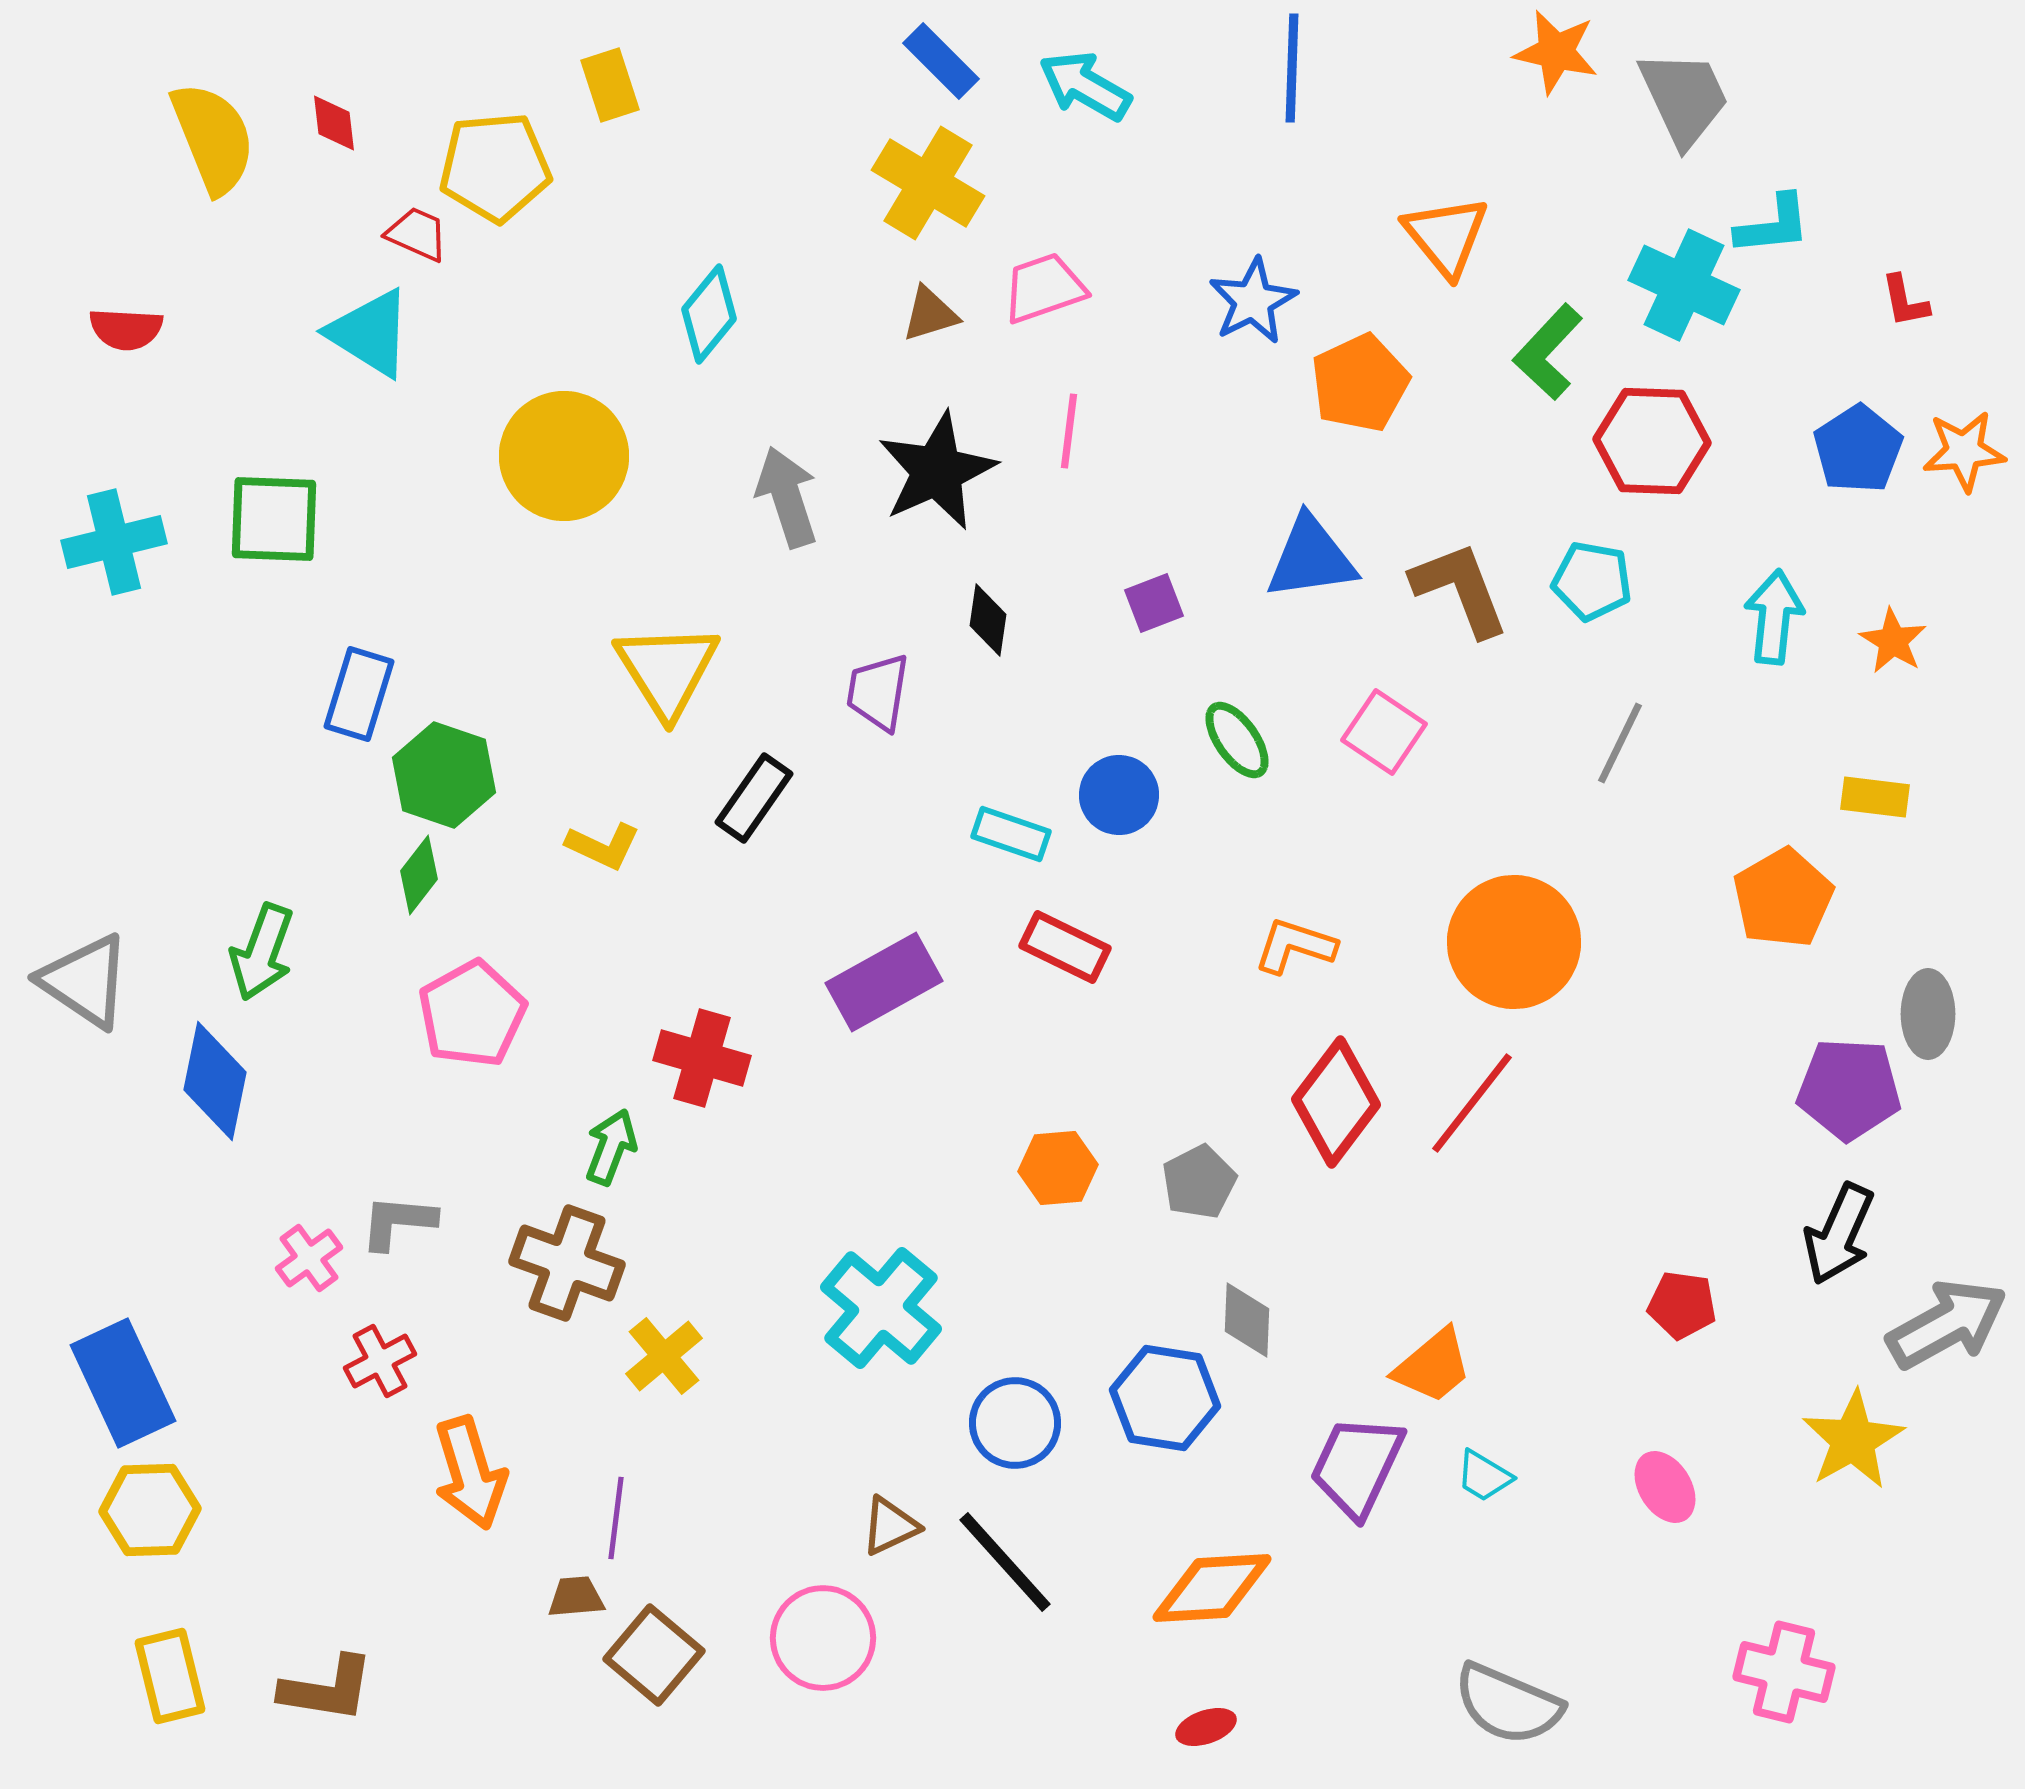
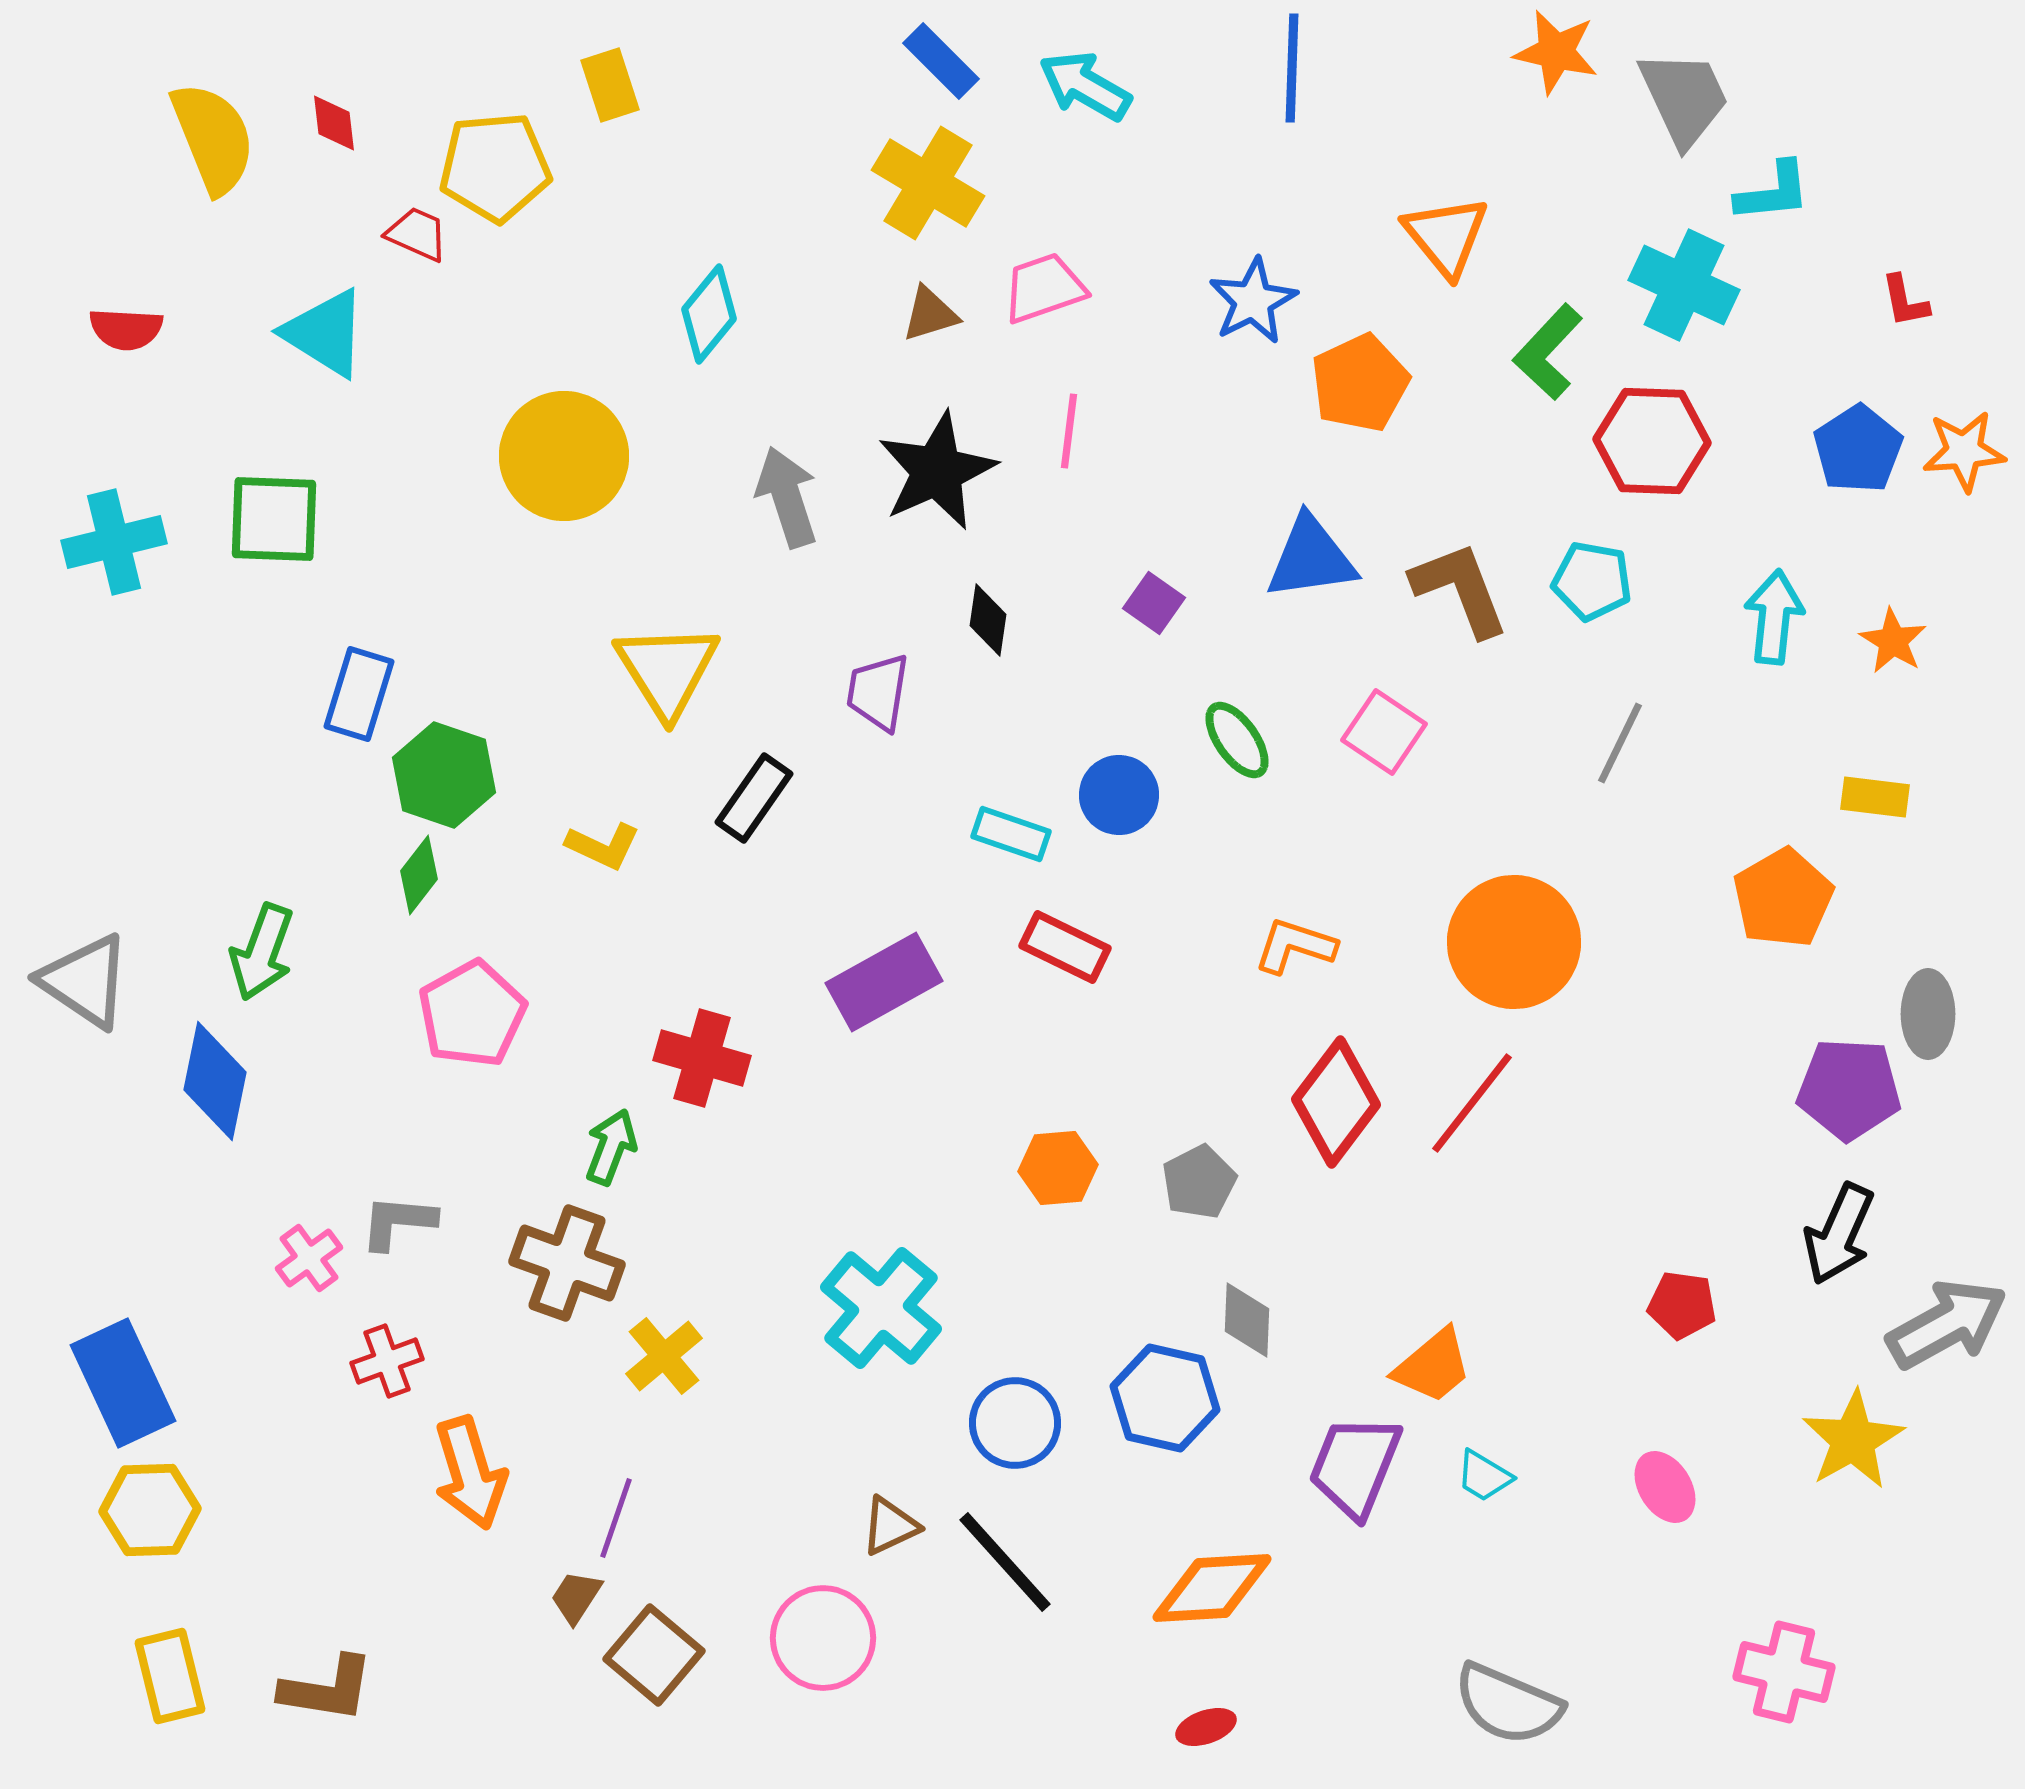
cyan L-shape at (1773, 225): moved 33 px up
cyan triangle at (370, 333): moved 45 px left
purple square at (1154, 603): rotated 34 degrees counterclockwise
red cross at (380, 1361): moved 7 px right; rotated 8 degrees clockwise
blue hexagon at (1165, 1398): rotated 4 degrees clockwise
purple trapezoid at (1357, 1466): moved 2 px left; rotated 3 degrees counterclockwise
purple line at (616, 1518): rotated 12 degrees clockwise
brown trapezoid at (576, 1597): rotated 52 degrees counterclockwise
